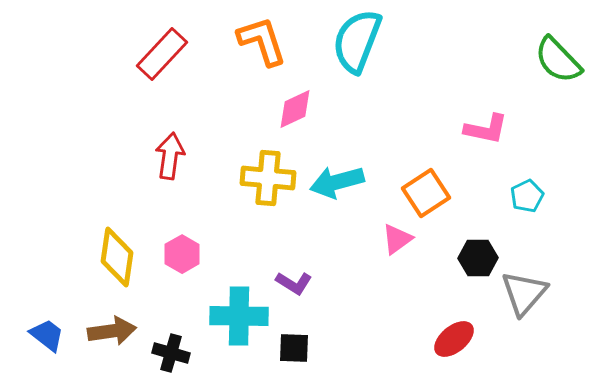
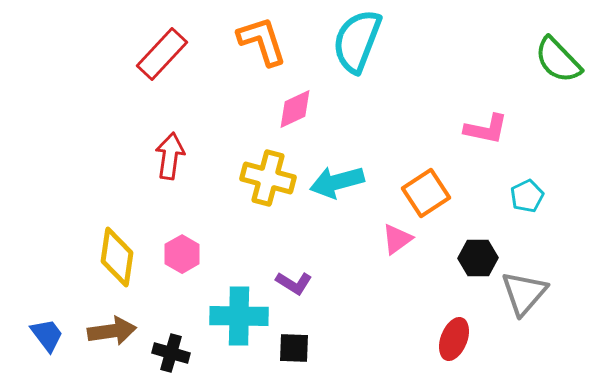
yellow cross: rotated 10 degrees clockwise
blue trapezoid: rotated 15 degrees clockwise
red ellipse: rotated 30 degrees counterclockwise
